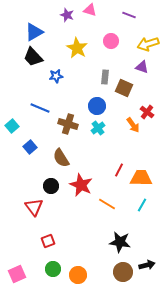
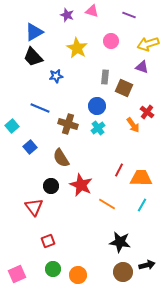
pink triangle: moved 2 px right, 1 px down
